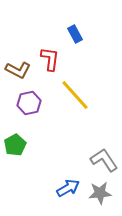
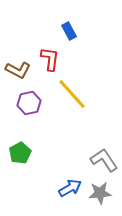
blue rectangle: moved 6 px left, 3 px up
yellow line: moved 3 px left, 1 px up
green pentagon: moved 5 px right, 8 px down
blue arrow: moved 2 px right
